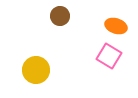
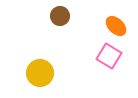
orange ellipse: rotated 25 degrees clockwise
yellow circle: moved 4 px right, 3 px down
